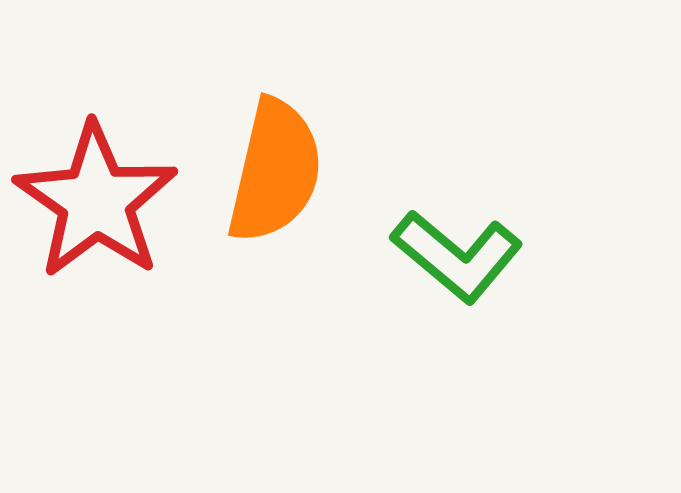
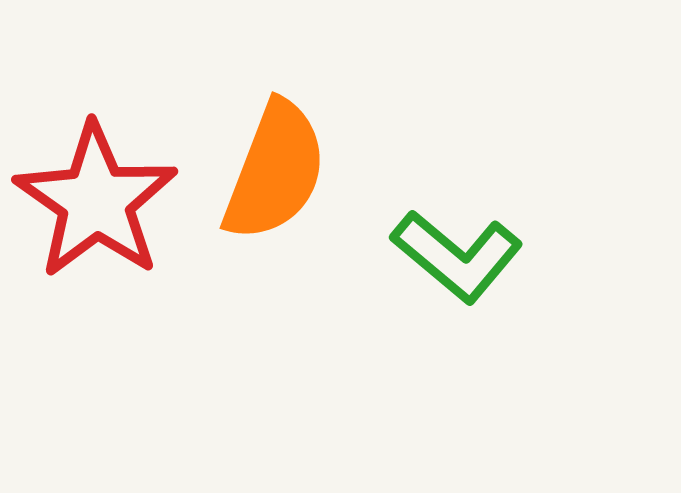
orange semicircle: rotated 8 degrees clockwise
